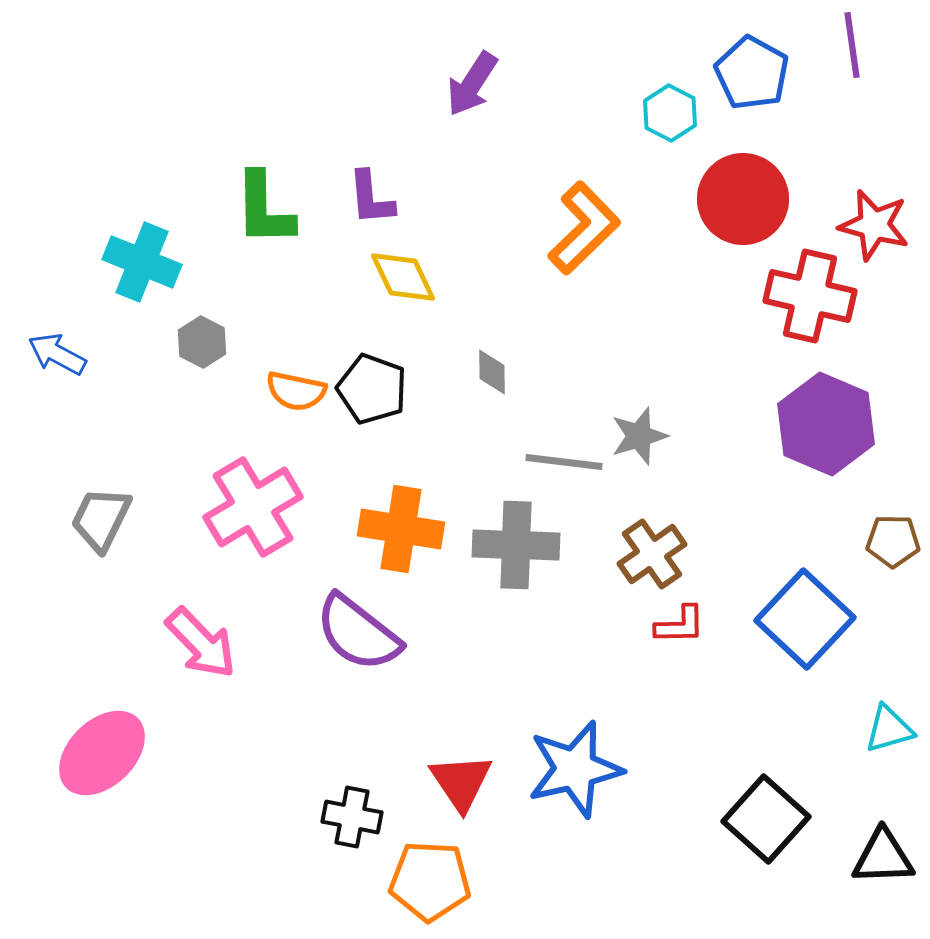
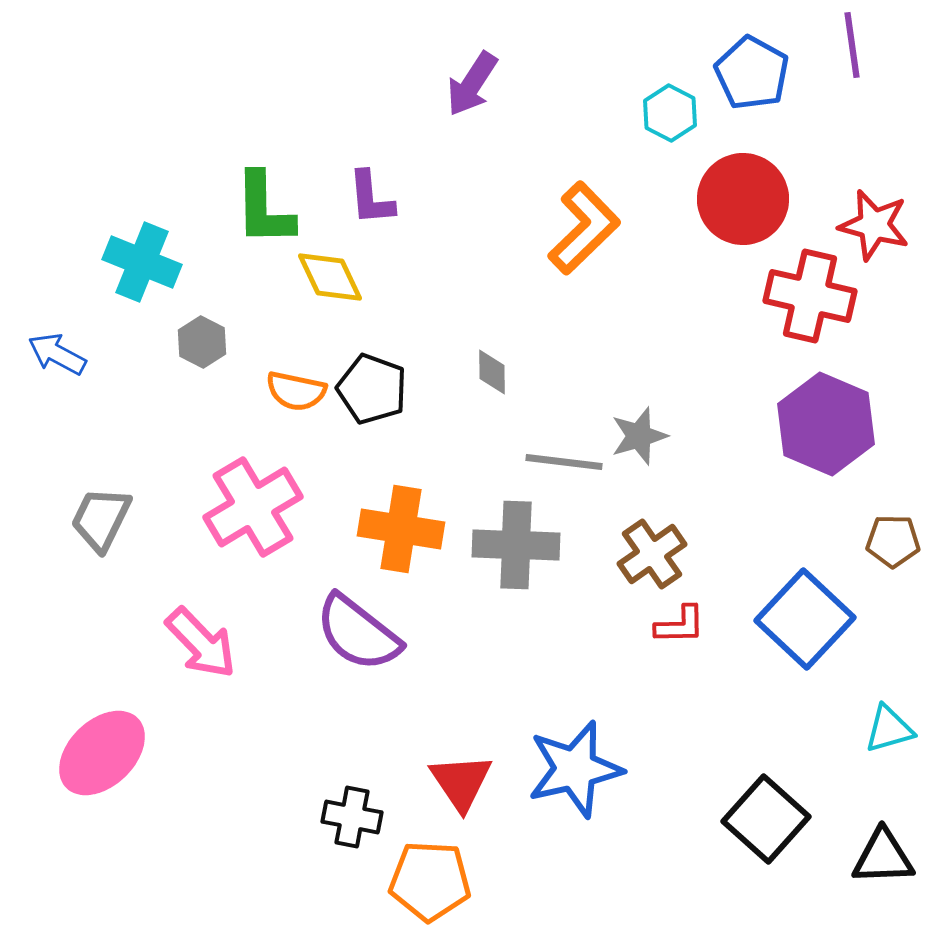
yellow diamond: moved 73 px left
